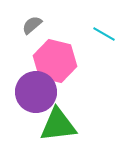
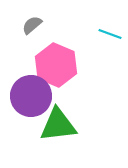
cyan line: moved 6 px right; rotated 10 degrees counterclockwise
pink hexagon: moved 1 px right, 4 px down; rotated 9 degrees clockwise
purple circle: moved 5 px left, 4 px down
